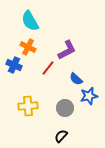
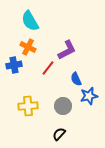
blue cross: rotated 35 degrees counterclockwise
blue semicircle: rotated 24 degrees clockwise
gray circle: moved 2 px left, 2 px up
black semicircle: moved 2 px left, 2 px up
